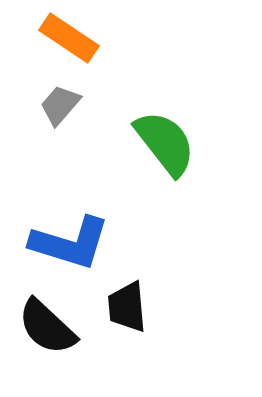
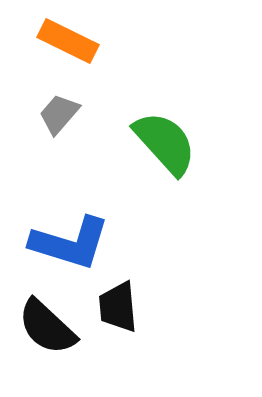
orange rectangle: moved 1 px left, 3 px down; rotated 8 degrees counterclockwise
gray trapezoid: moved 1 px left, 9 px down
green semicircle: rotated 4 degrees counterclockwise
black trapezoid: moved 9 px left
